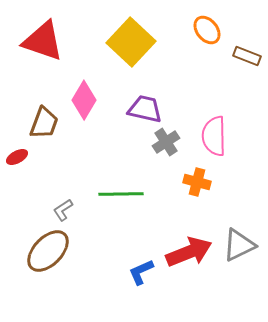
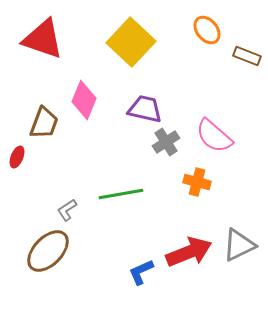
red triangle: moved 2 px up
pink diamond: rotated 9 degrees counterclockwise
pink semicircle: rotated 48 degrees counterclockwise
red ellipse: rotated 40 degrees counterclockwise
green line: rotated 9 degrees counterclockwise
gray L-shape: moved 4 px right
